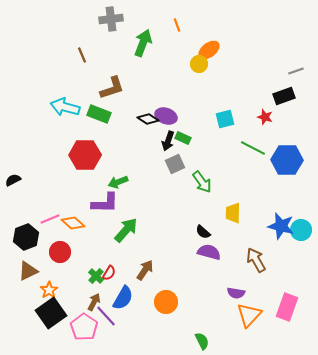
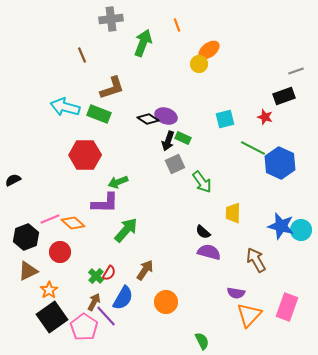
blue hexagon at (287, 160): moved 7 px left, 3 px down; rotated 24 degrees clockwise
black square at (51, 313): moved 1 px right, 4 px down
